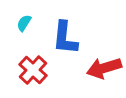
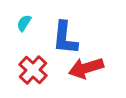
red arrow: moved 18 px left
